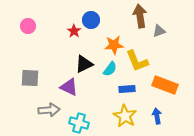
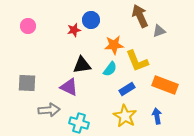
brown arrow: rotated 15 degrees counterclockwise
red star: moved 1 px up; rotated 24 degrees clockwise
black triangle: moved 2 px left, 1 px down; rotated 18 degrees clockwise
gray square: moved 3 px left, 5 px down
blue rectangle: rotated 28 degrees counterclockwise
